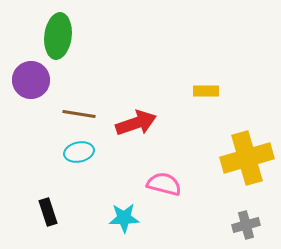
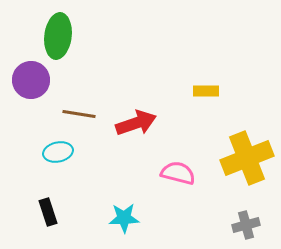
cyan ellipse: moved 21 px left
yellow cross: rotated 6 degrees counterclockwise
pink semicircle: moved 14 px right, 11 px up
